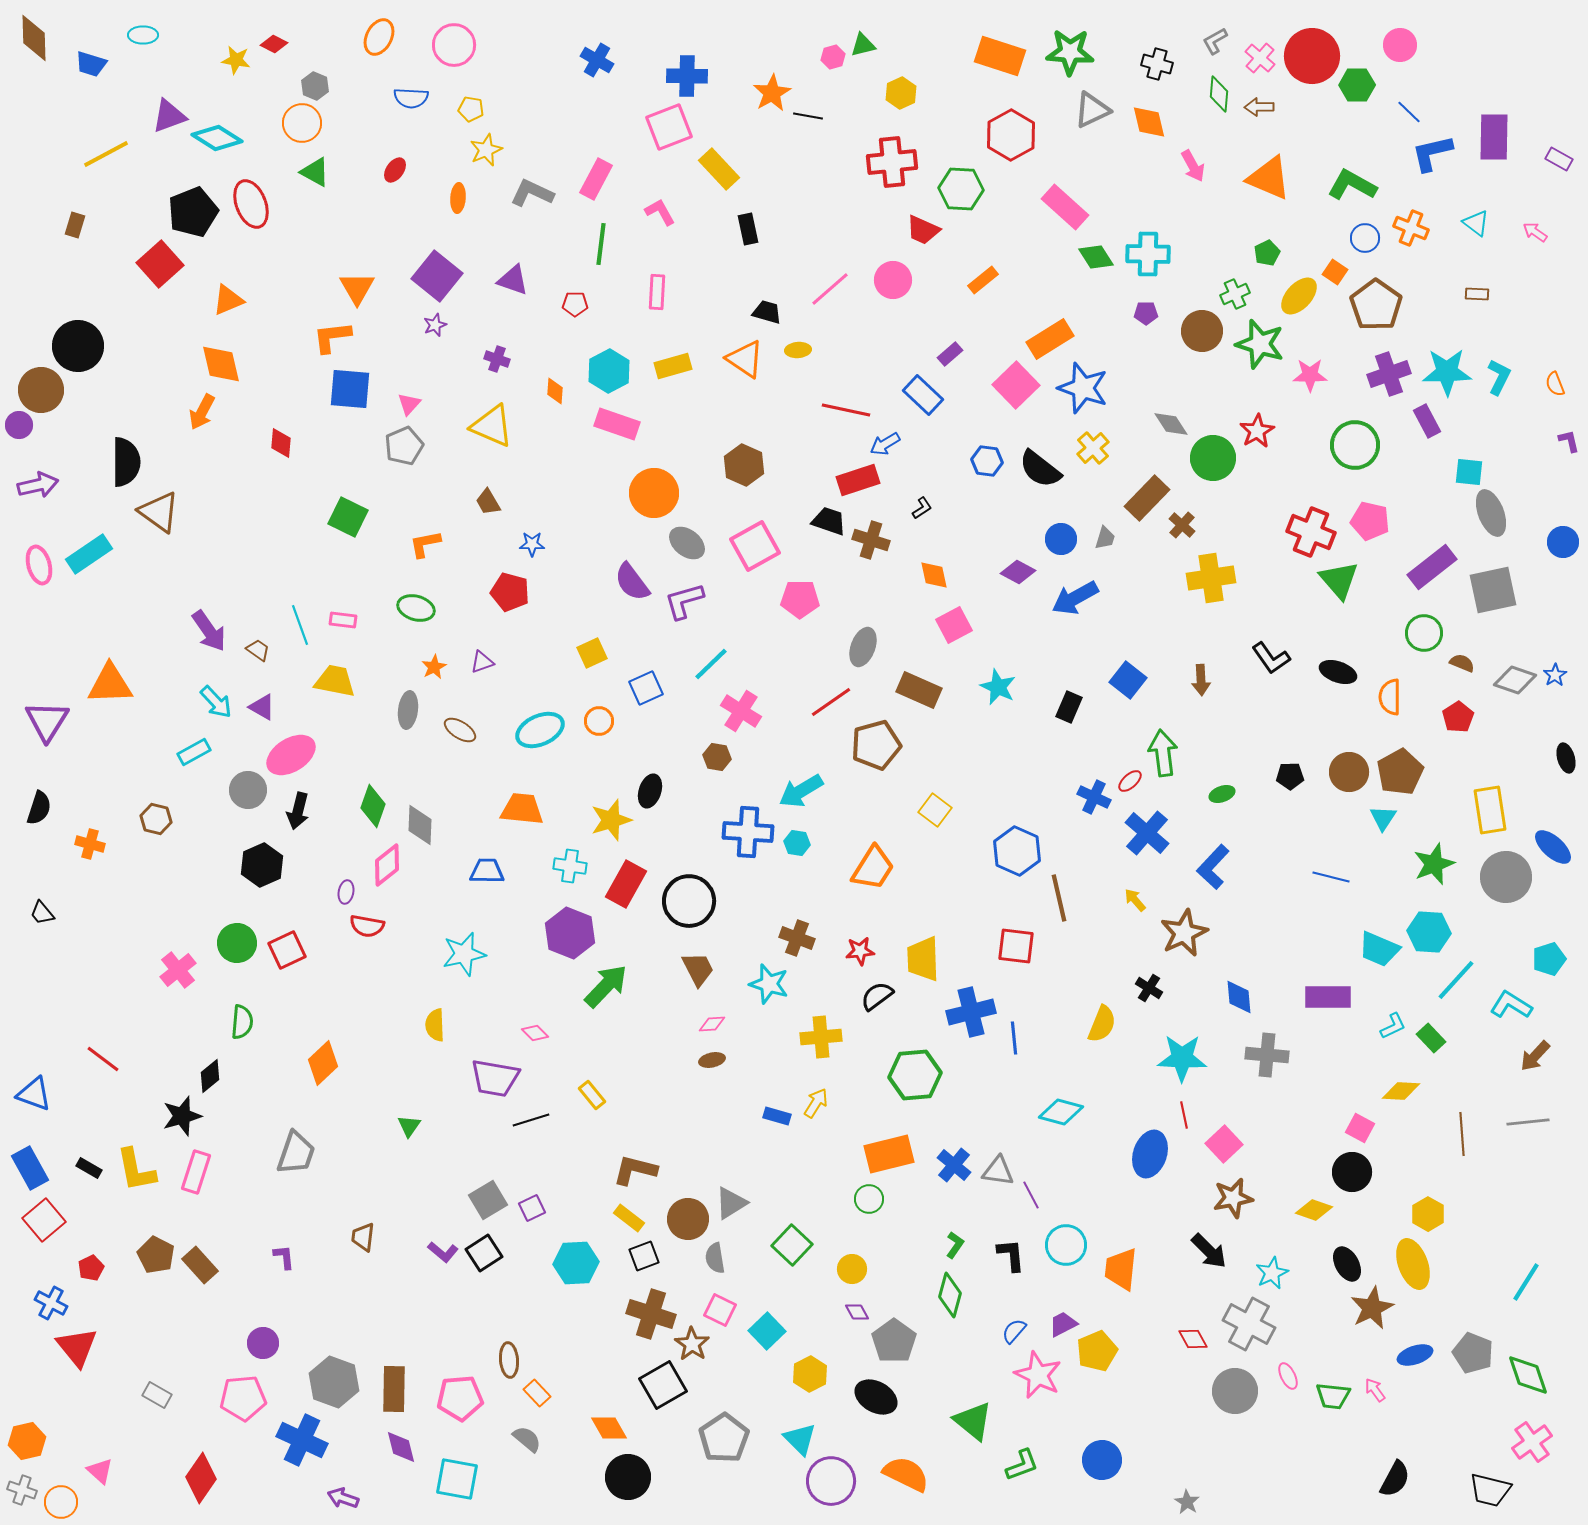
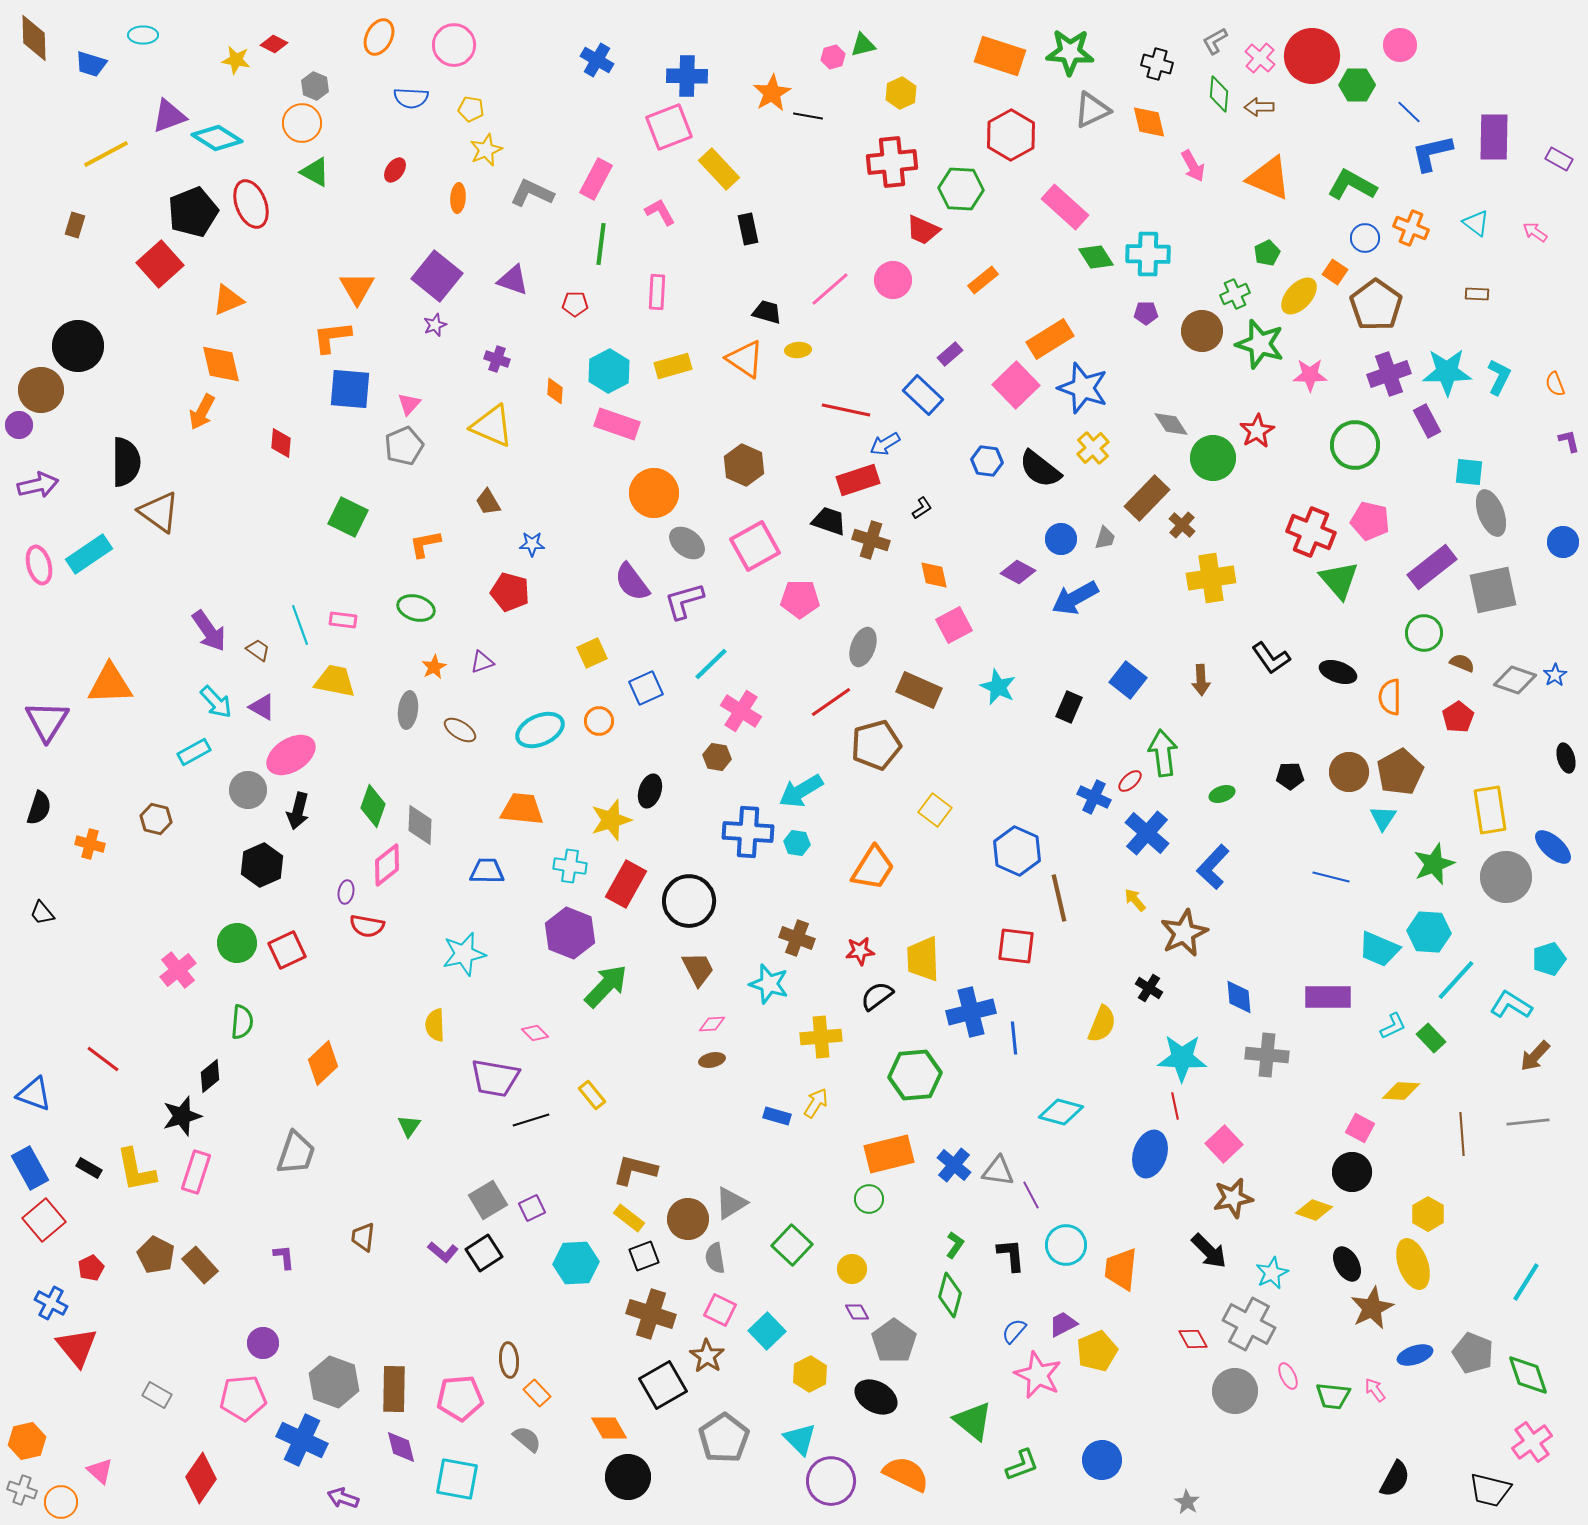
red line at (1184, 1115): moved 9 px left, 9 px up
brown star at (692, 1344): moved 15 px right, 12 px down
